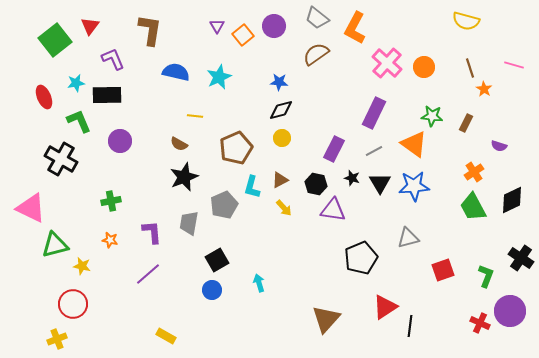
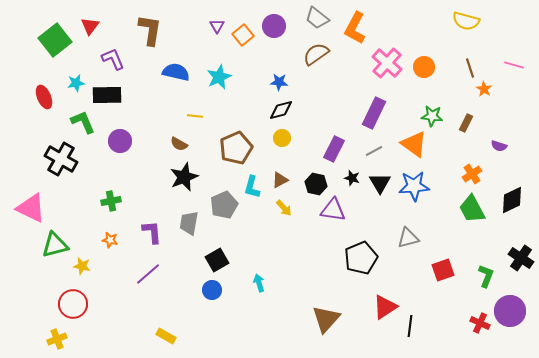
green L-shape at (79, 121): moved 4 px right, 1 px down
orange cross at (474, 172): moved 2 px left, 2 px down
green trapezoid at (473, 207): moved 1 px left, 2 px down
